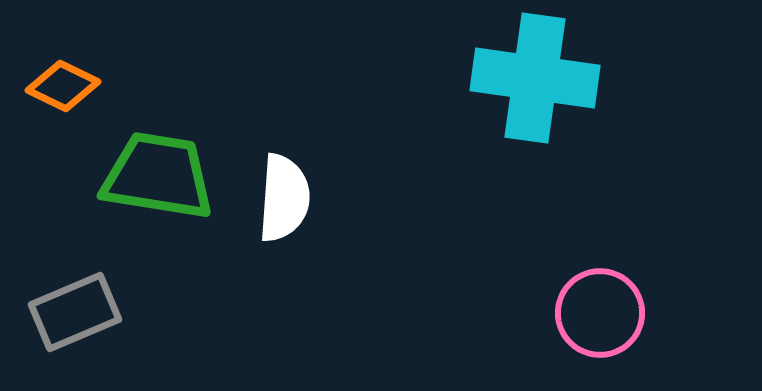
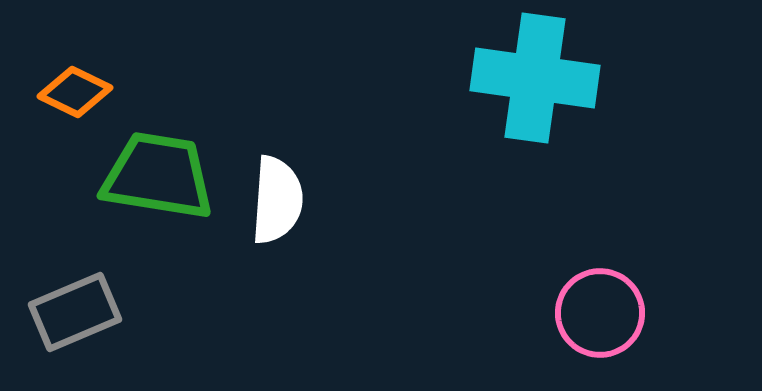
orange diamond: moved 12 px right, 6 px down
white semicircle: moved 7 px left, 2 px down
